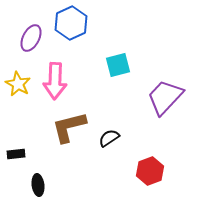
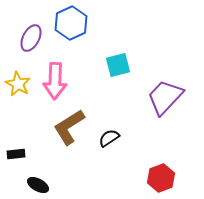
brown L-shape: rotated 18 degrees counterclockwise
red hexagon: moved 11 px right, 7 px down
black ellipse: rotated 55 degrees counterclockwise
